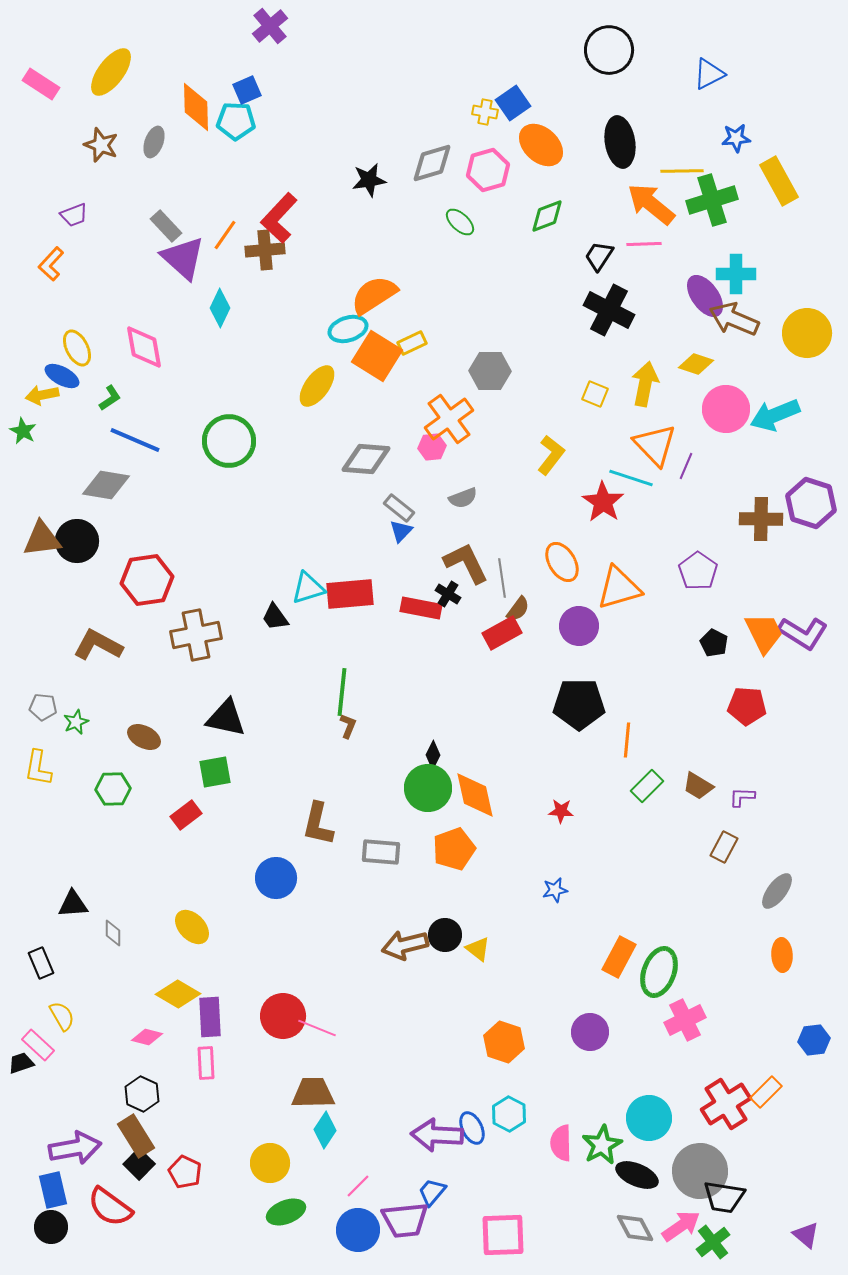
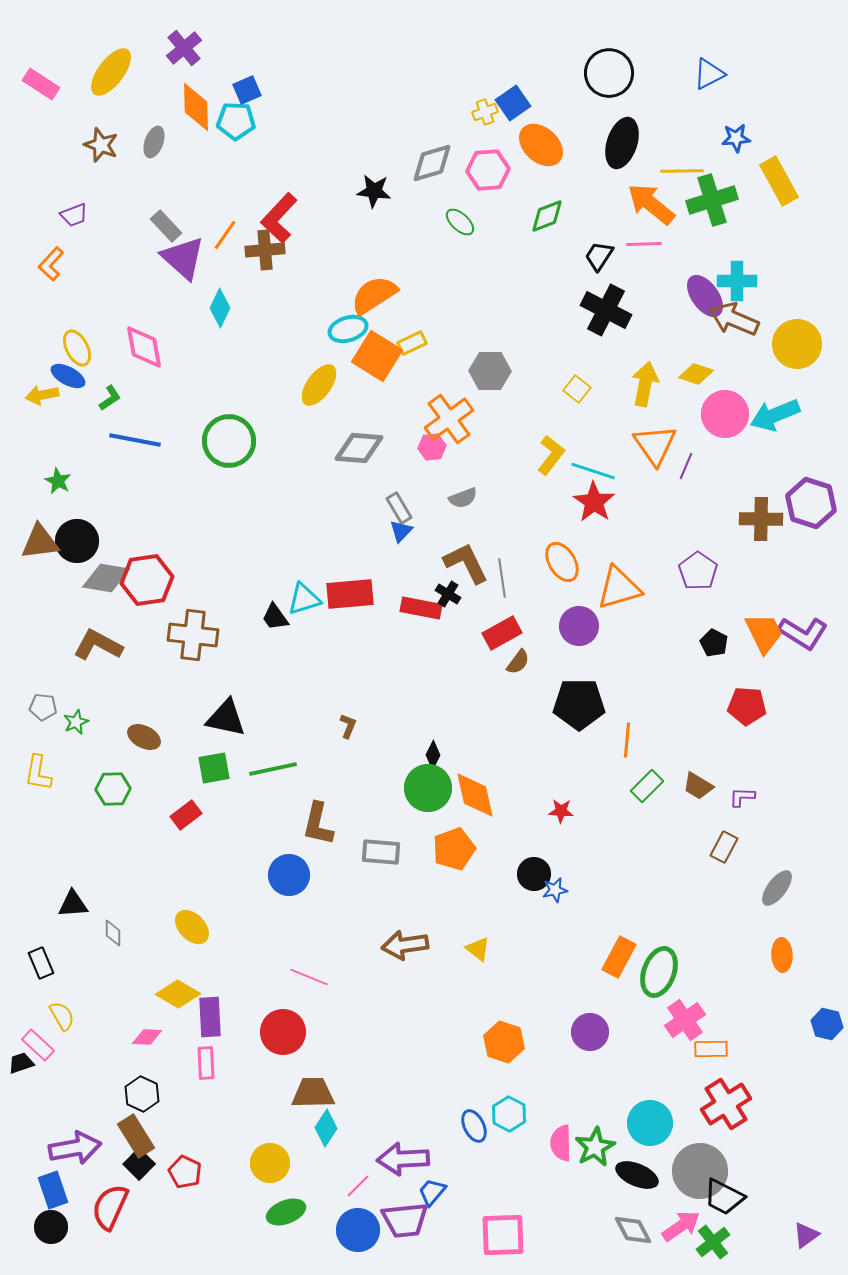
purple cross at (270, 26): moved 86 px left, 22 px down
black circle at (609, 50): moved 23 px down
yellow cross at (485, 112): rotated 30 degrees counterclockwise
black ellipse at (620, 142): moved 2 px right, 1 px down; rotated 27 degrees clockwise
pink hexagon at (488, 170): rotated 12 degrees clockwise
black star at (369, 180): moved 5 px right, 11 px down; rotated 16 degrees clockwise
cyan cross at (736, 274): moved 1 px right, 7 px down
black cross at (609, 310): moved 3 px left
yellow circle at (807, 333): moved 10 px left, 11 px down
yellow diamond at (696, 364): moved 10 px down
blue ellipse at (62, 376): moved 6 px right
yellow ellipse at (317, 386): moved 2 px right, 1 px up
yellow square at (595, 394): moved 18 px left, 5 px up; rotated 16 degrees clockwise
pink circle at (726, 409): moved 1 px left, 5 px down
green star at (23, 431): moved 35 px right, 50 px down
blue line at (135, 440): rotated 12 degrees counterclockwise
orange triangle at (655, 445): rotated 9 degrees clockwise
gray diamond at (366, 459): moved 7 px left, 11 px up
cyan line at (631, 478): moved 38 px left, 7 px up
gray diamond at (106, 485): moved 93 px down
red star at (603, 502): moved 9 px left
gray rectangle at (399, 508): rotated 20 degrees clockwise
brown triangle at (42, 539): moved 2 px left, 3 px down
cyan triangle at (308, 588): moved 4 px left, 11 px down
brown semicircle at (518, 609): moved 53 px down
brown cross at (196, 635): moved 3 px left; rotated 18 degrees clockwise
green line at (342, 692): moved 69 px left, 77 px down; rotated 72 degrees clockwise
yellow L-shape at (38, 768): moved 5 px down
green square at (215, 772): moved 1 px left, 4 px up
blue circle at (276, 878): moved 13 px right, 3 px up
gray ellipse at (777, 891): moved 3 px up
black circle at (445, 935): moved 89 px right, 61 px up
brown arrow at (405, 945): rotated 6 degrees clockwise
red circle at (283, 1016): moved 16 px down
pink cross at (685, 1020): rotated 9 degrees counterclockwise
pink line at (317, 1028): moved 8 px left, 51 px up
pink diamond at (147, 1037): rotated 12 degrees counterclockwise
blue hexagon at (814, 1040): moved 13 px right, 16 px up; rotated 20 degrees clockwise
orange rectangle at (766, 1092): moved 55 px left, 43 px up; rotated 44 degrees clockwise
cyan circle at (649, 1118): moved 1 px right, 5 px down
blue ellipse at (472, 1128): moved 2 px right, 2 px up
cyan diamond at (325, 1130): moved 1 px right, 2 px up
purple arrow at (437, 1135): moved 34 px left, 24 px down; rotated 6 degrees counterclockwise
green star at (602, 1145): moved 7 px left, 2 px down
blue rectangle at (53, 1190): rotated 6 degrees counterclockwise
black trapezoid at (724, 1197): rotated 18 degrees clockwise
red semicircle at (110, 1207): rotated 78 degrees clockwise
gray diamond at (635, 1228): moved 2 px left, 2 px down
purple triangle at (806, 1235): rotated 44 degrees clockwise
